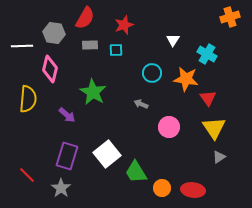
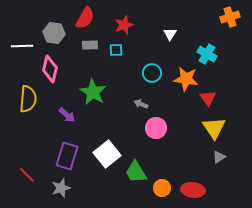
white triangle: moved 3 px left, 6 px up
pink circle: moved 13 px left, 1 px down
gray star: rotated 18 degrees clockwise
